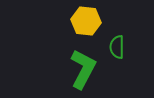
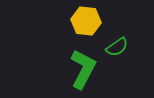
green semicircle: rotated 125 degrees counterclockwise
